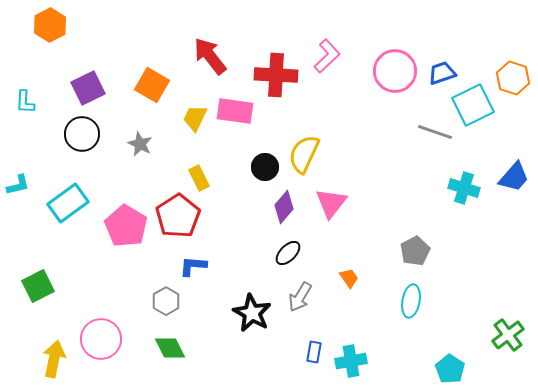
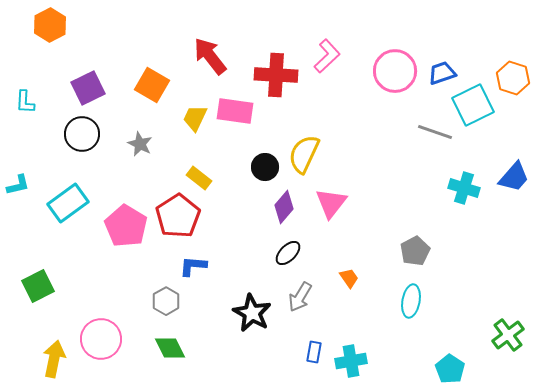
yellow rectangle at (199, 178): rotated 25 degrees counterclockwise
